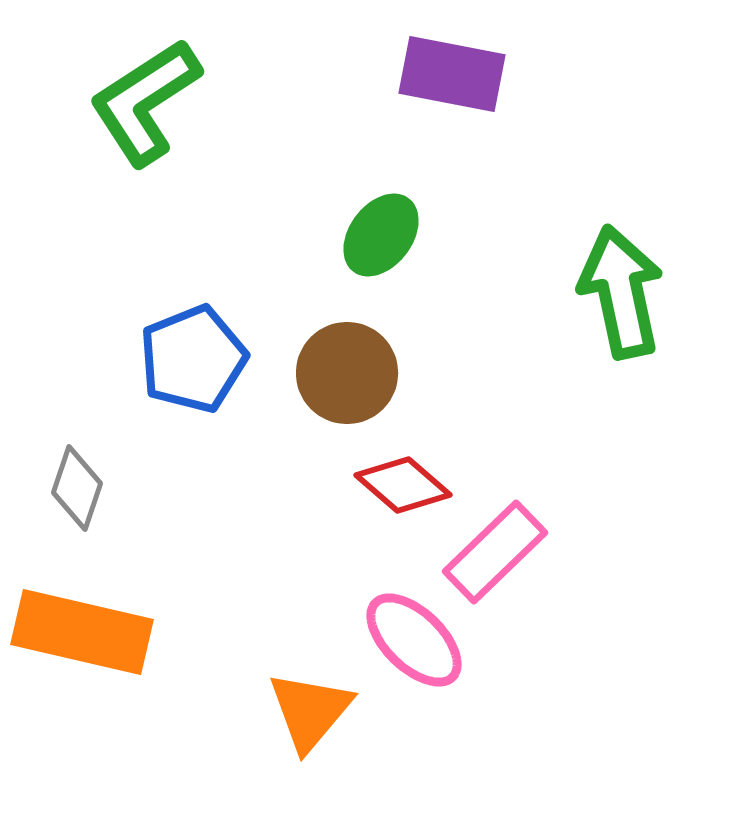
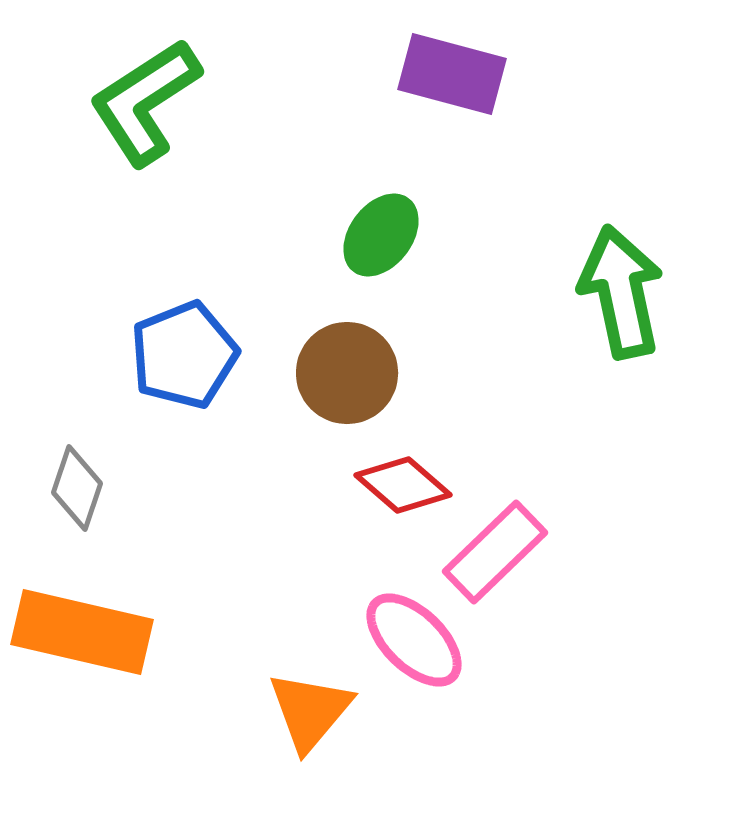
purple rectangle: rotated 4 degrees clockwise
blue pentagon: moved 9 px left, 4 px up
